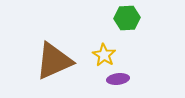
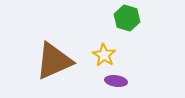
green hexagon: rotated 20 degrees clockwise
purple ellipse: moved 2 px left, 2 px down; rotated 15 degrees clockwise
